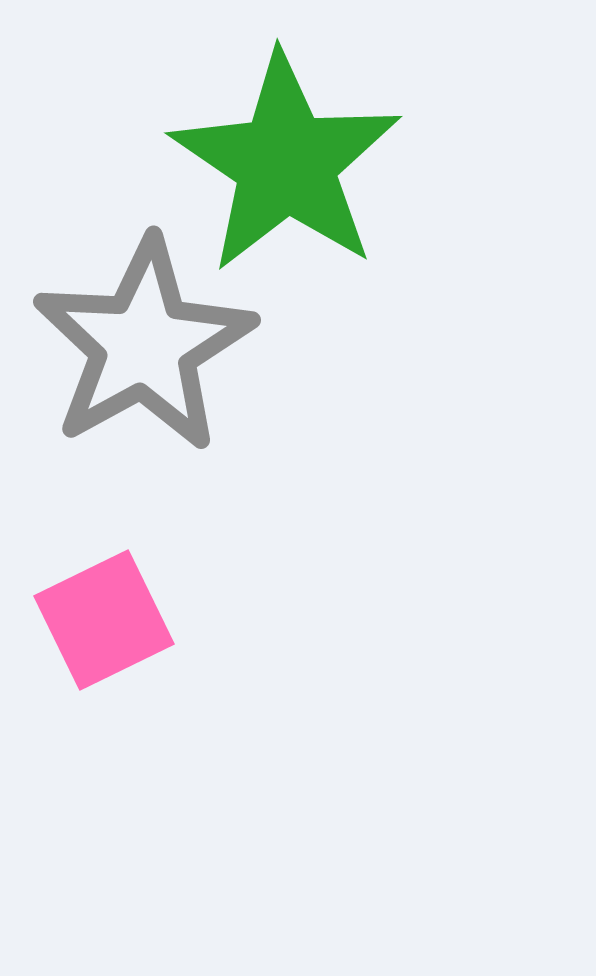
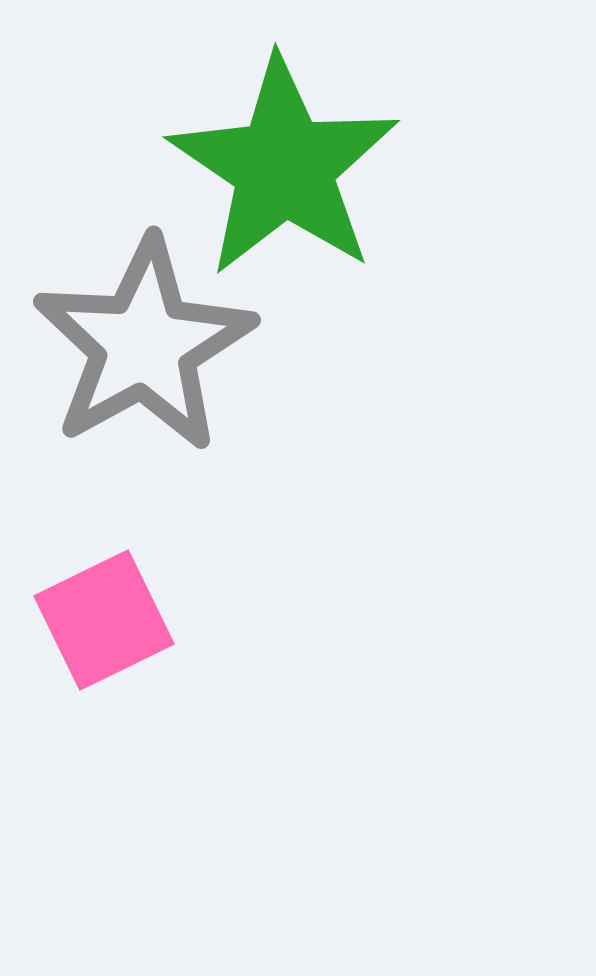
green star: moved 2 px left, 4 px down
